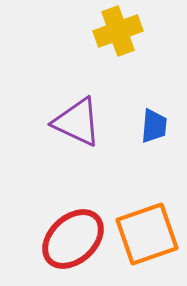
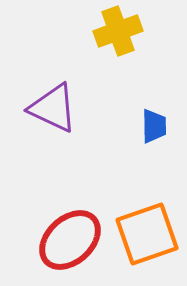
purple triangle: moved 24 px left, 14 px up
blue trapezoid: rotated 6 degrees counterclockwise
red ellipse: moved 3 px left, 1 px down
